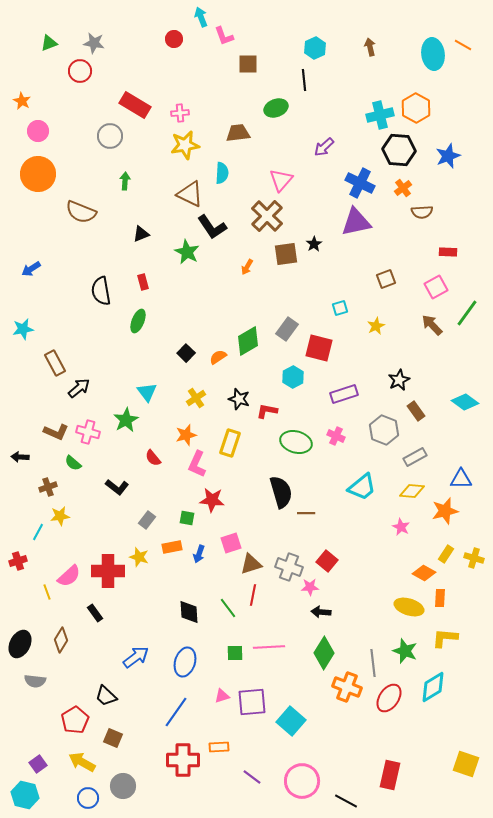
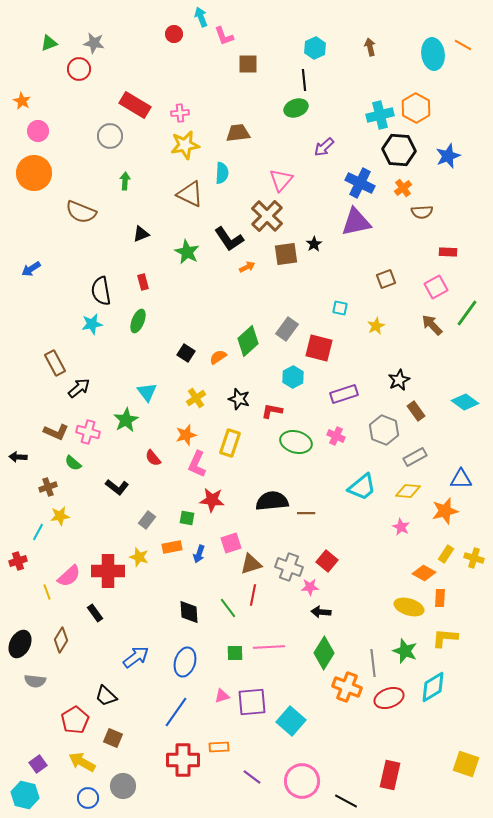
red circle at (174, 39): moved 5 px up
red circle at (80, 71): moved 1 px left, 2 px up
green ellipse at (276, 108): moved 20 px right
orange circle at (38, 174): moved 4 px left, 1 px up
black L-shape at (212, 227): moved 17 px right, 12 px down
orange arrow at (247, 267): rotated 147 degrees counterclockwise
cyan square at (340, 308): rotated 28 degrees clockwise
cyan star at (23, 329): moved 69 px right, 5 px up
green diamond at (248, 341): rotated 12 degrees counterclockwise
black square at (186, 353): rotated 12 degrees counterclockwise
red L-shape at (267, 411): moved 5 px right
black arrow at (20, 457): moved 2 px left
yellow diamond at (412, 491): moved 4 px left
black semicircle at (281, 492): moved 9 px left, 9 px down; rotated 80 degrees counterclockwise
red ellipse at (389, 698): rotated 36 degrees clockwise
